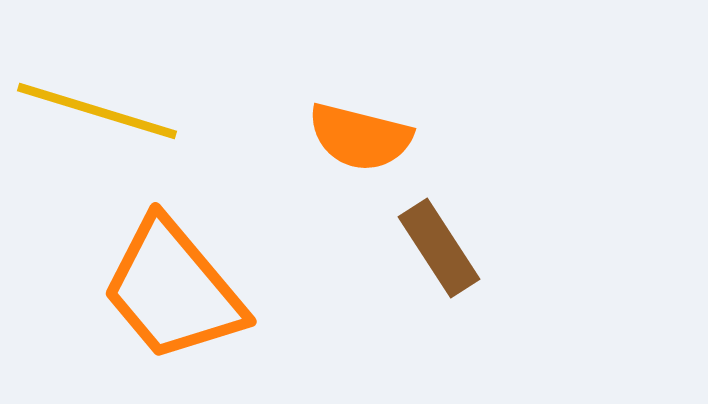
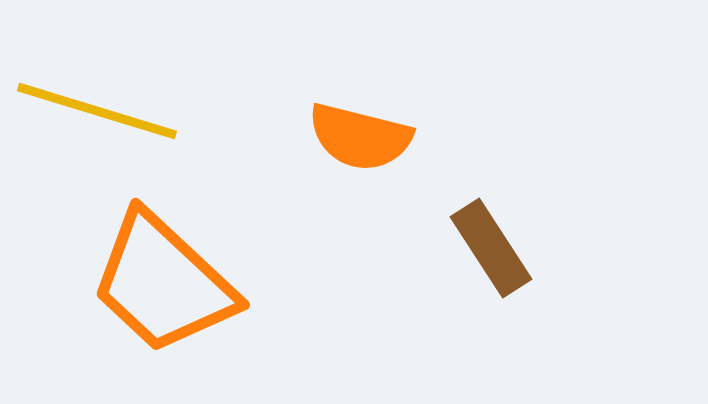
brown rectangle: moved 52 px right
orange trapezoid: moved 10 px left, 7 px up; rotated 7 degrees counterclockwise
